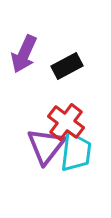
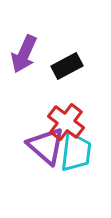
purple triangle: rotated 27 degrees counterclockwise
